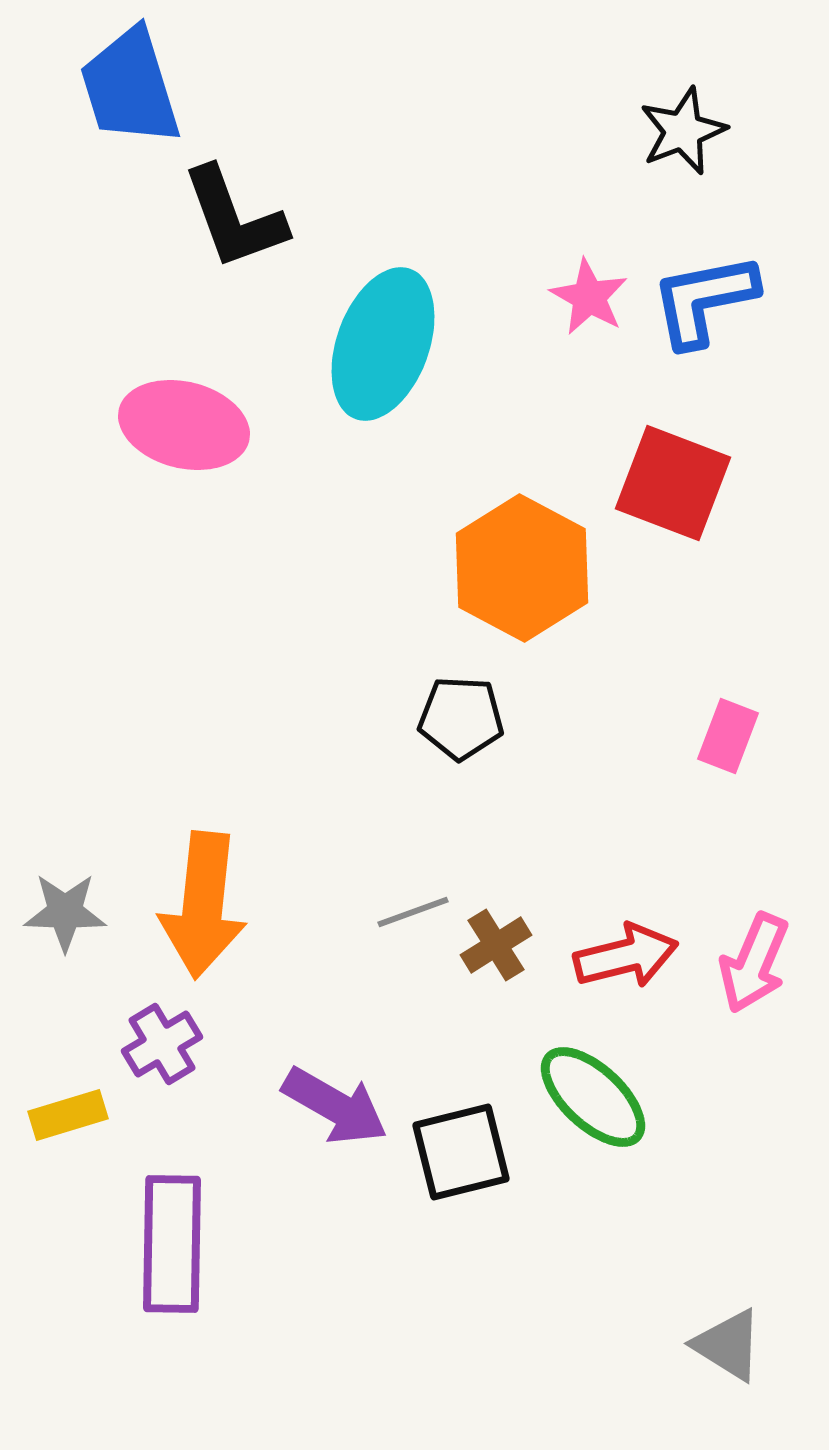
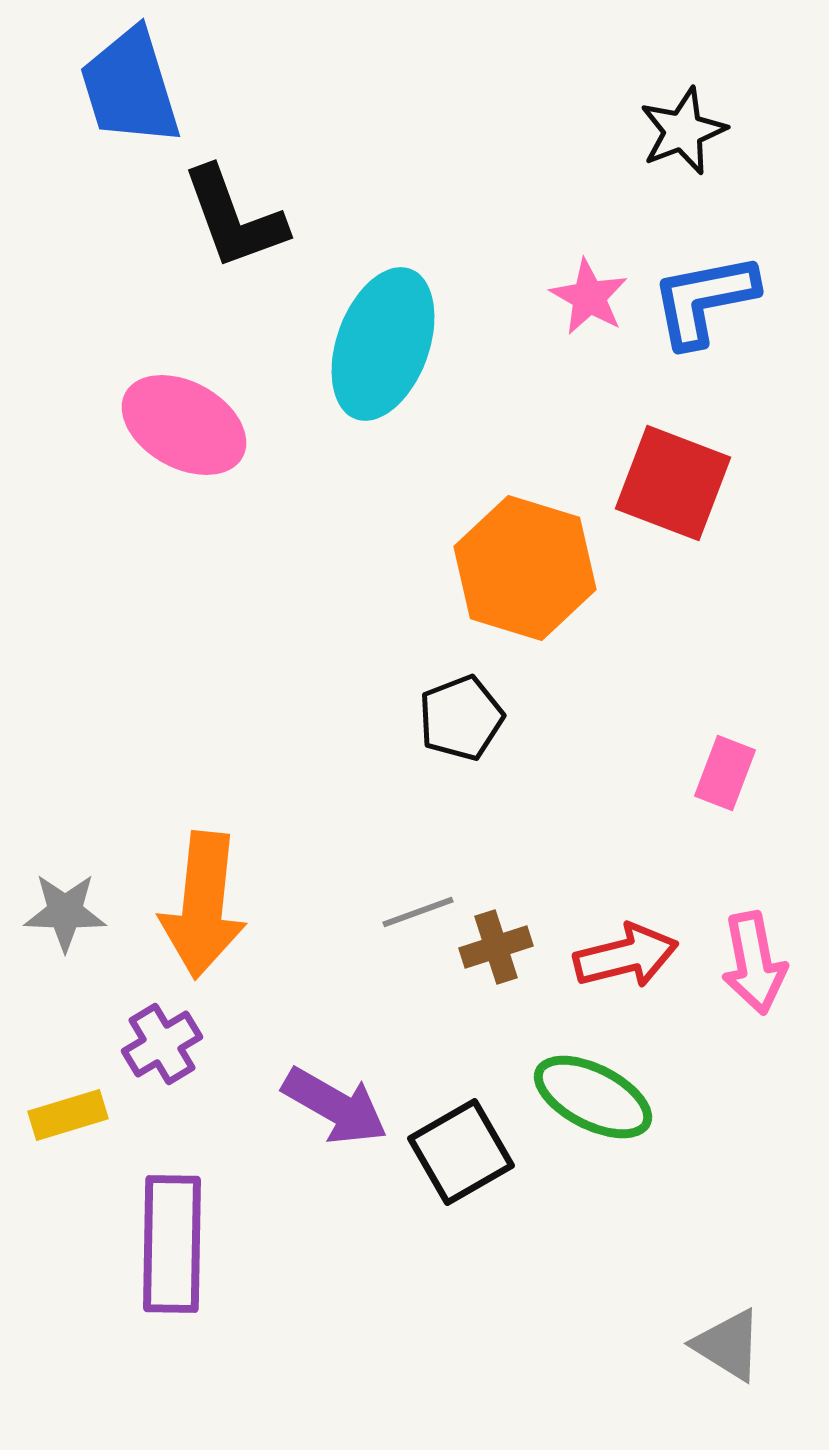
pink ellipse: rotated 15 degrees clockwise
orange hexagon: moved 3 px right; rotated 11 degrees counterclockwise
black pentagon: rotated 24 degrees counterclockwise
pink rectangle: moved 3 px left, 37 px down
gray line: moved 5 px right
brown cross: moved 2 px down; rotated 14 degrees clockwise
pink arrow: rotated 34 degrees counterclockwise
green ellipse: rotated 16 degrees counterclockwise
black square: rotated 16 degrees counterclockwise
